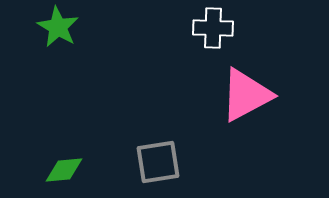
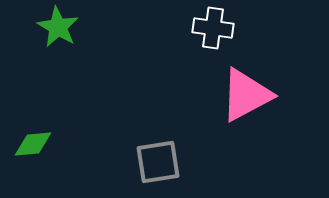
white cross: rotated 6 degrees clockwise
green diamond: moved 31 px left, 26 px up
